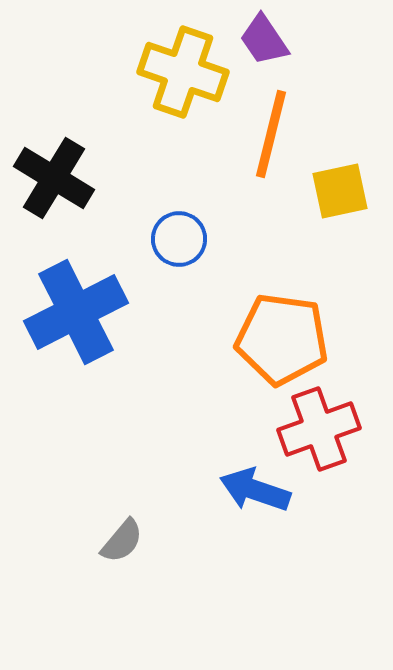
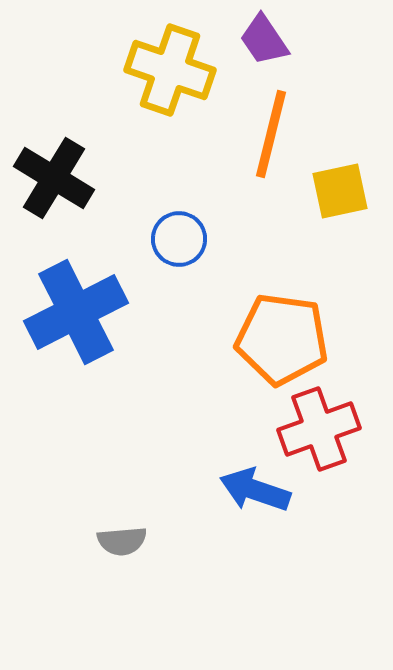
yellow cross: moved 13 px left, 2 px up
gray semicircle: rotated 45 degrees clockwise
